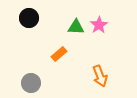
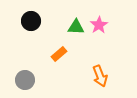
black circle: moved 2 px right, 3 px down
gray circle: moved 6 px left, 3 px up
